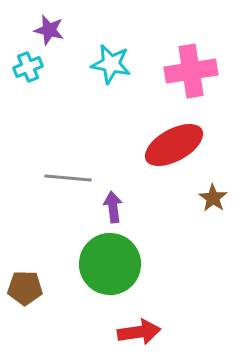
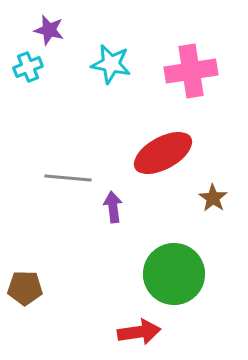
red ellipse: moved 11 px left, 8 px down
green circle: moved 64 px right, 10 px down
